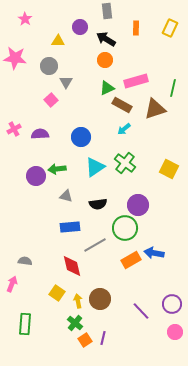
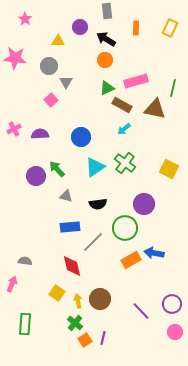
brown triangle at (155, 109): rotated 30 degrees clockwise
green arrow at (57, 169): rotated 54 degrees clockwise
purple circle at (138, 205): moved 6 px right, 1 px up
gray line at (95, 245): moved 2 px left, 3 px up; rotated 15 degrees counterclockwise
